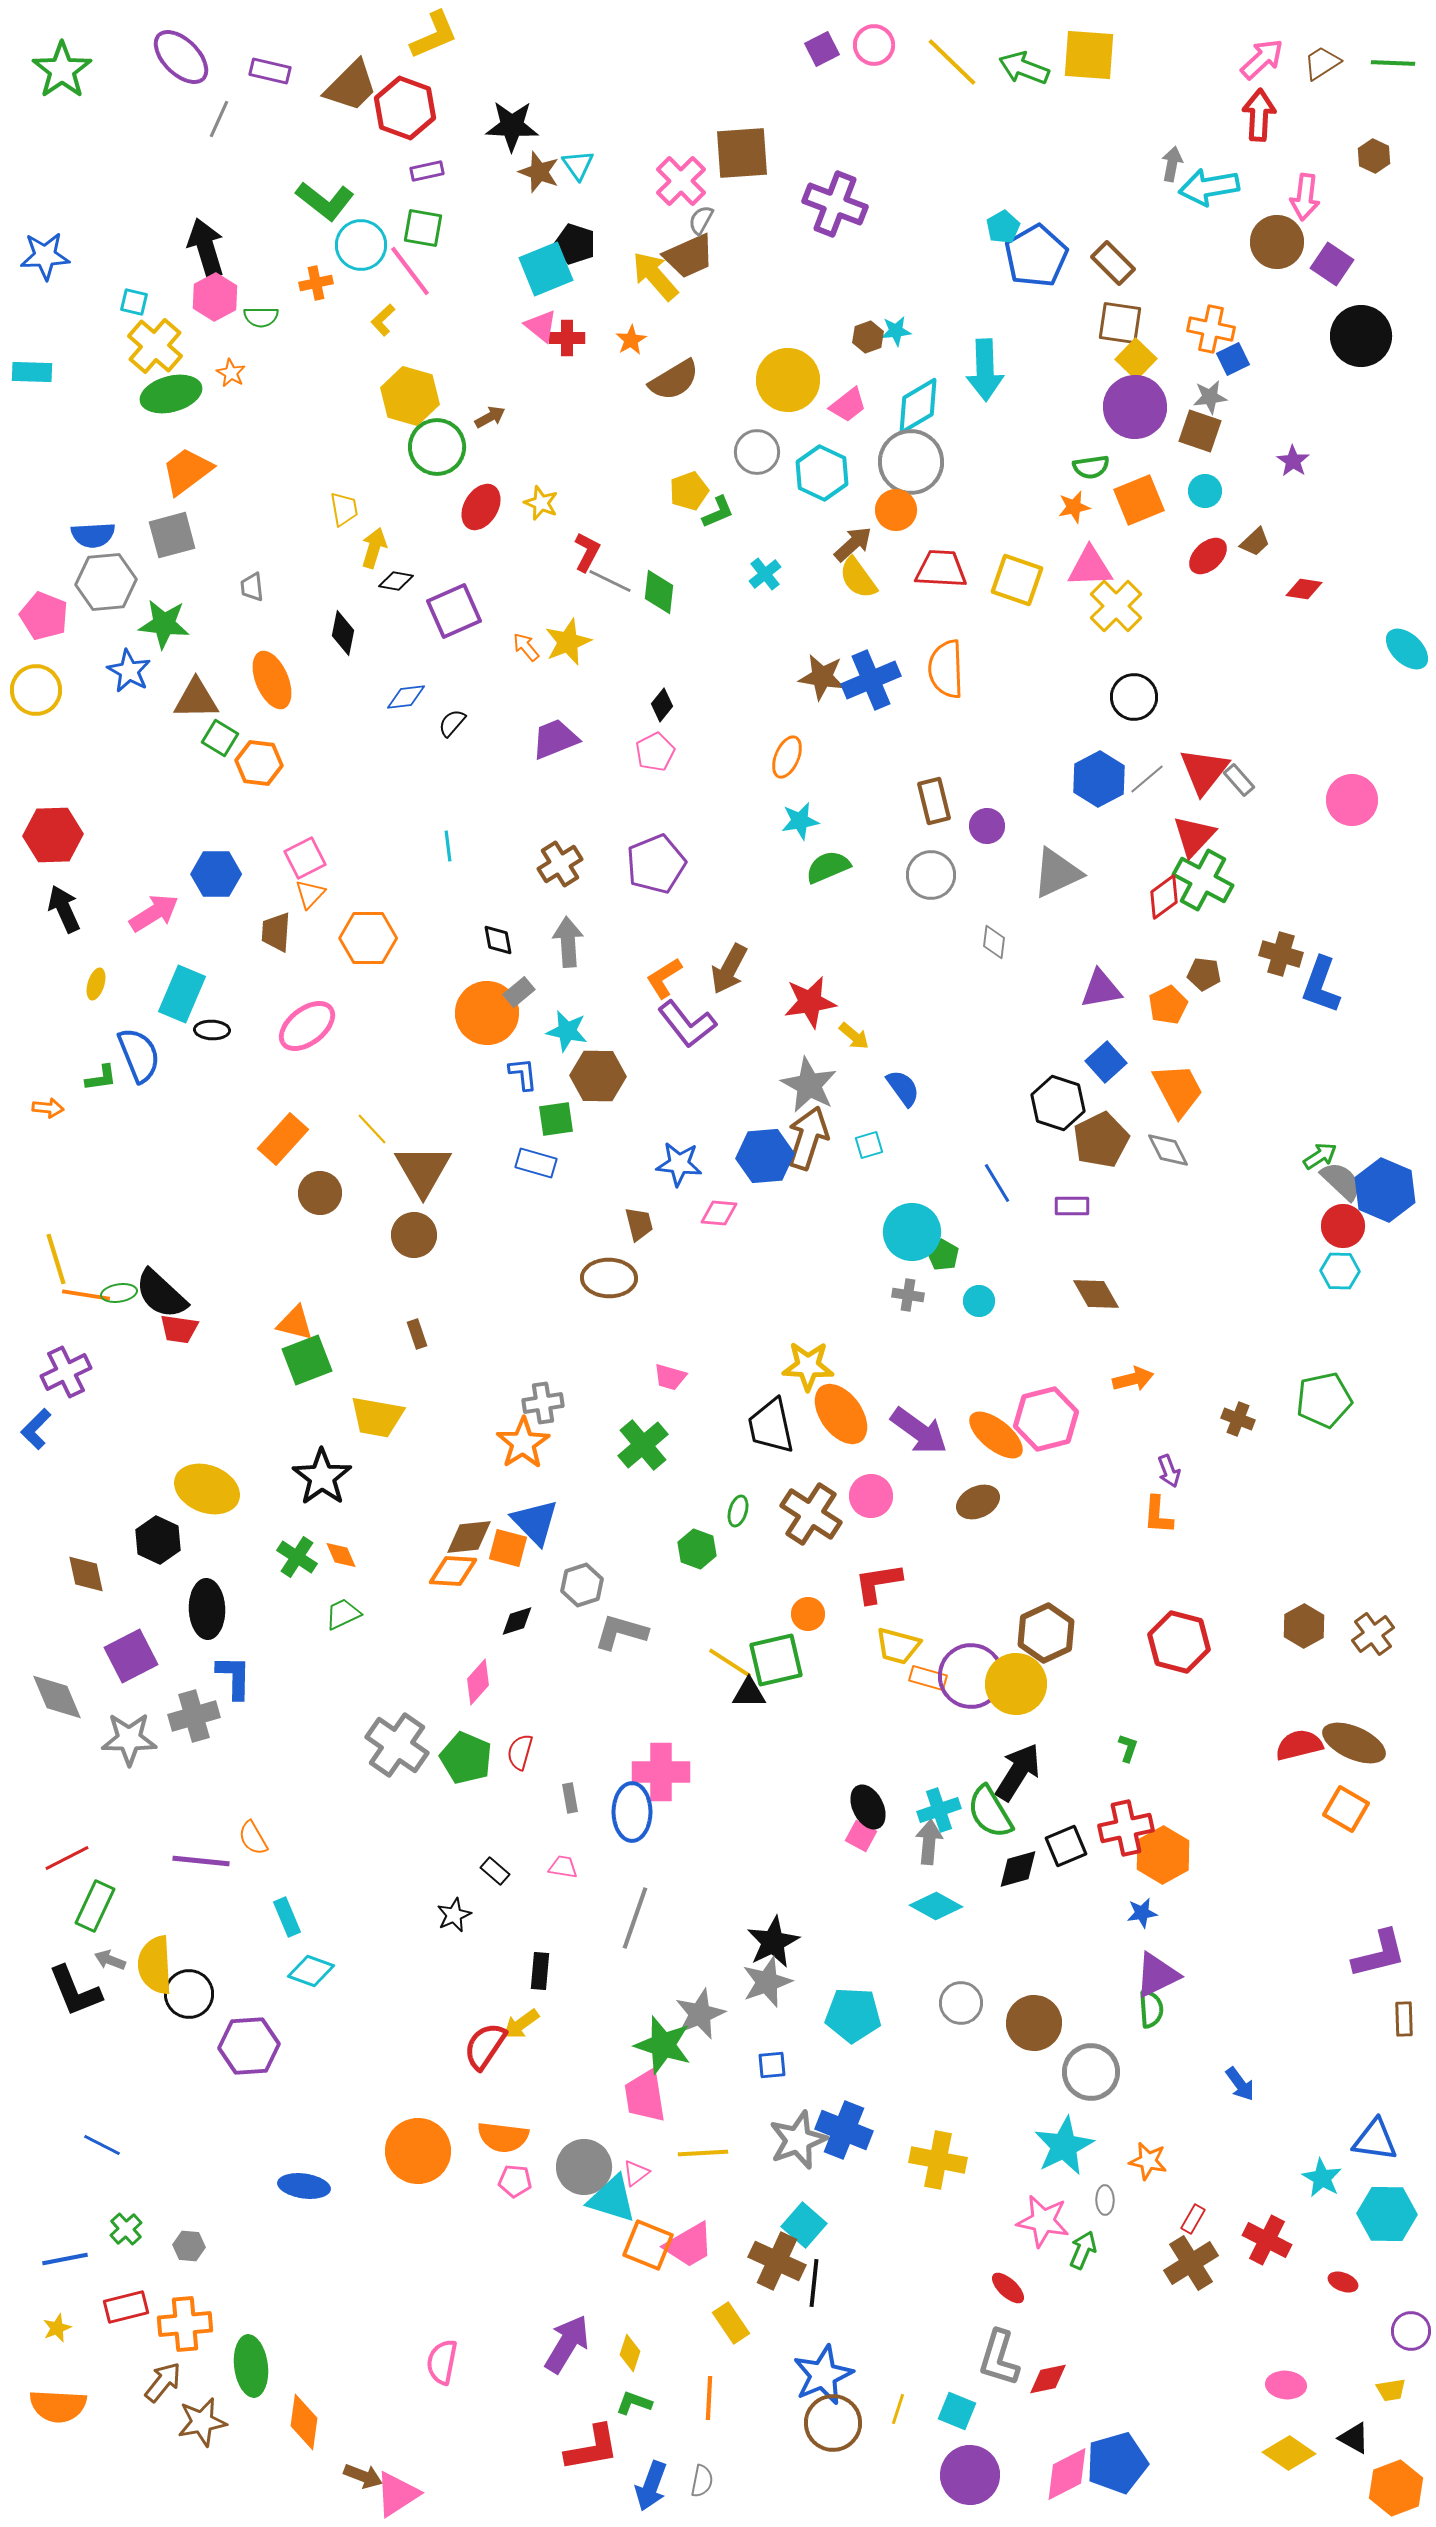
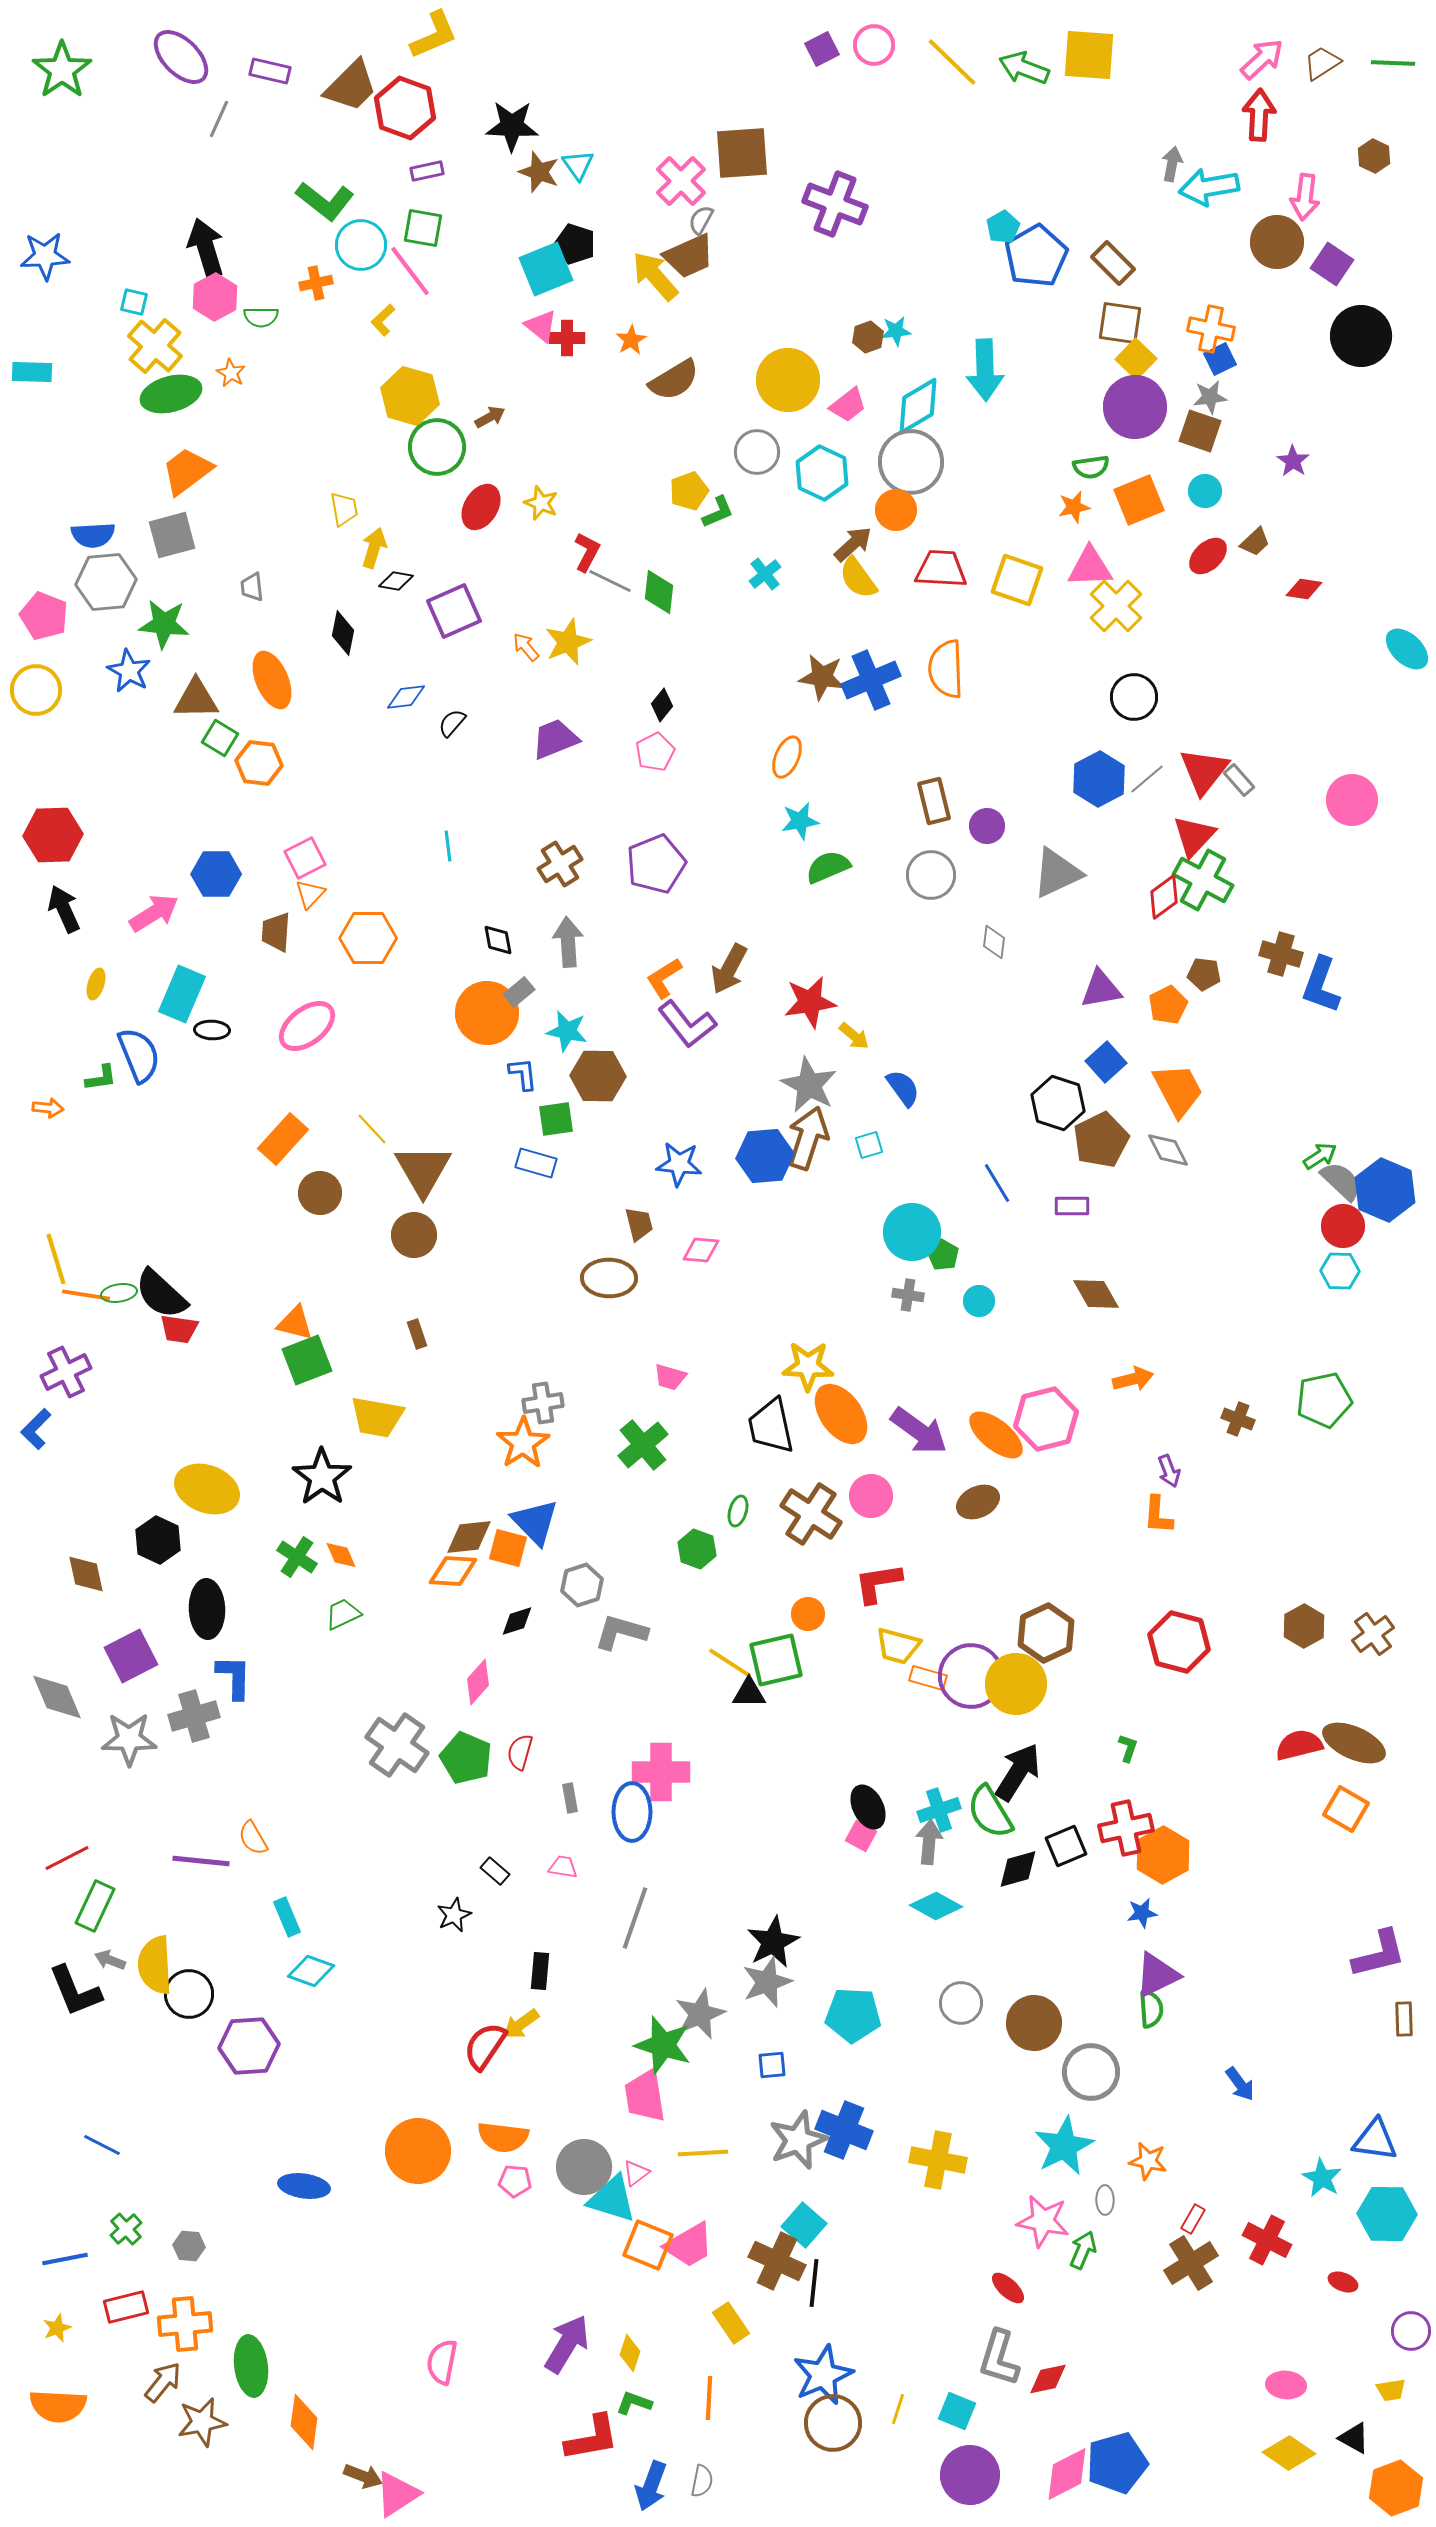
blue square at (1233, 359): moved 13 px left
pink diamond at (719, 1213): moved 18 px left, 37 px down
red L-shape at (592, 2448): moved 10 px up
